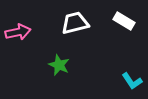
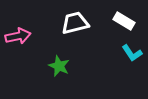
pink arrow: moved 4 px down
green star: moved 1 px down
cyan L-shape: moved 28 px up
